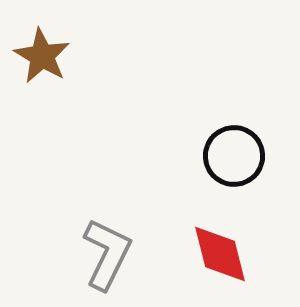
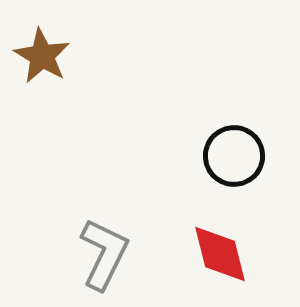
gray L-shape: moved 3 px left
